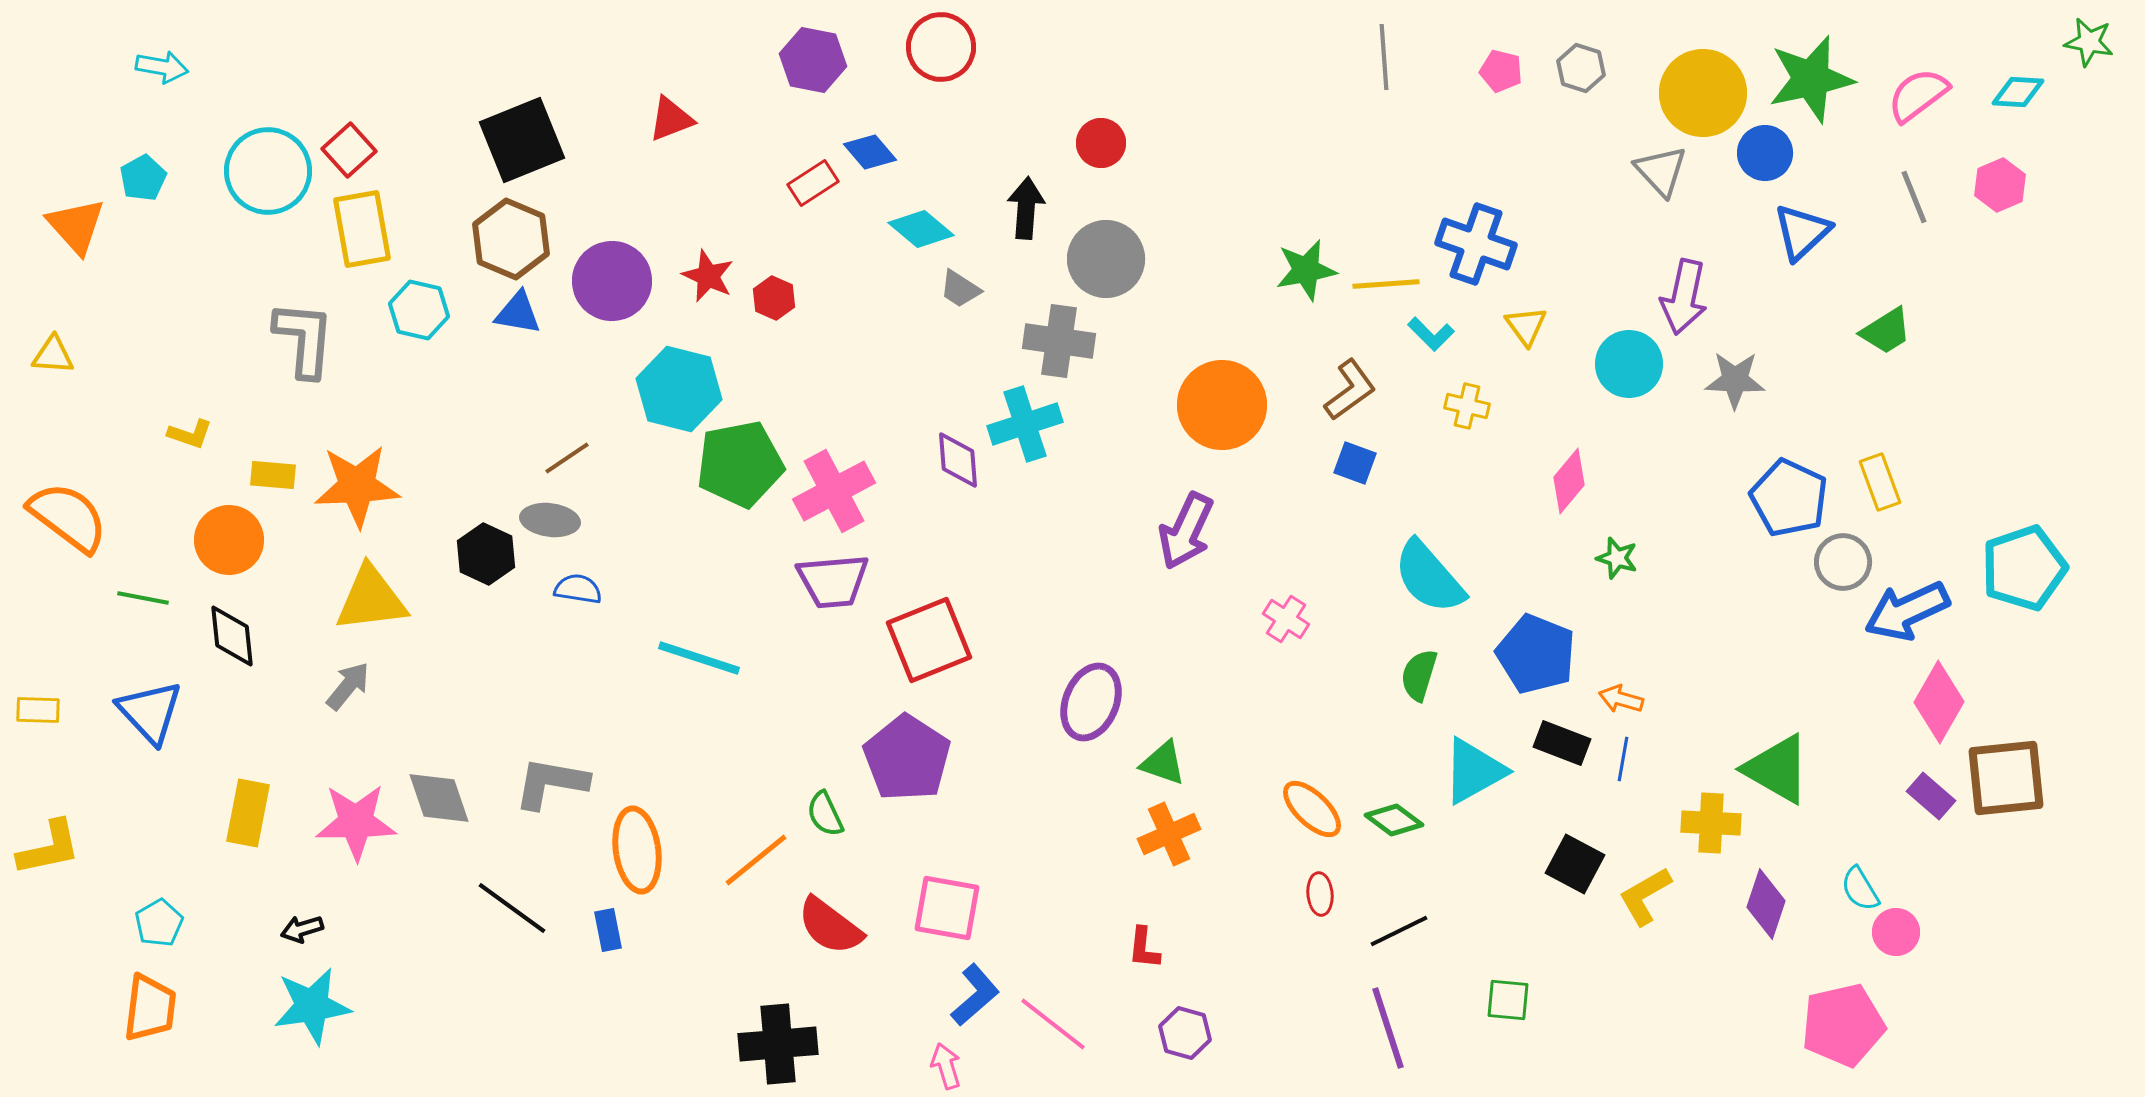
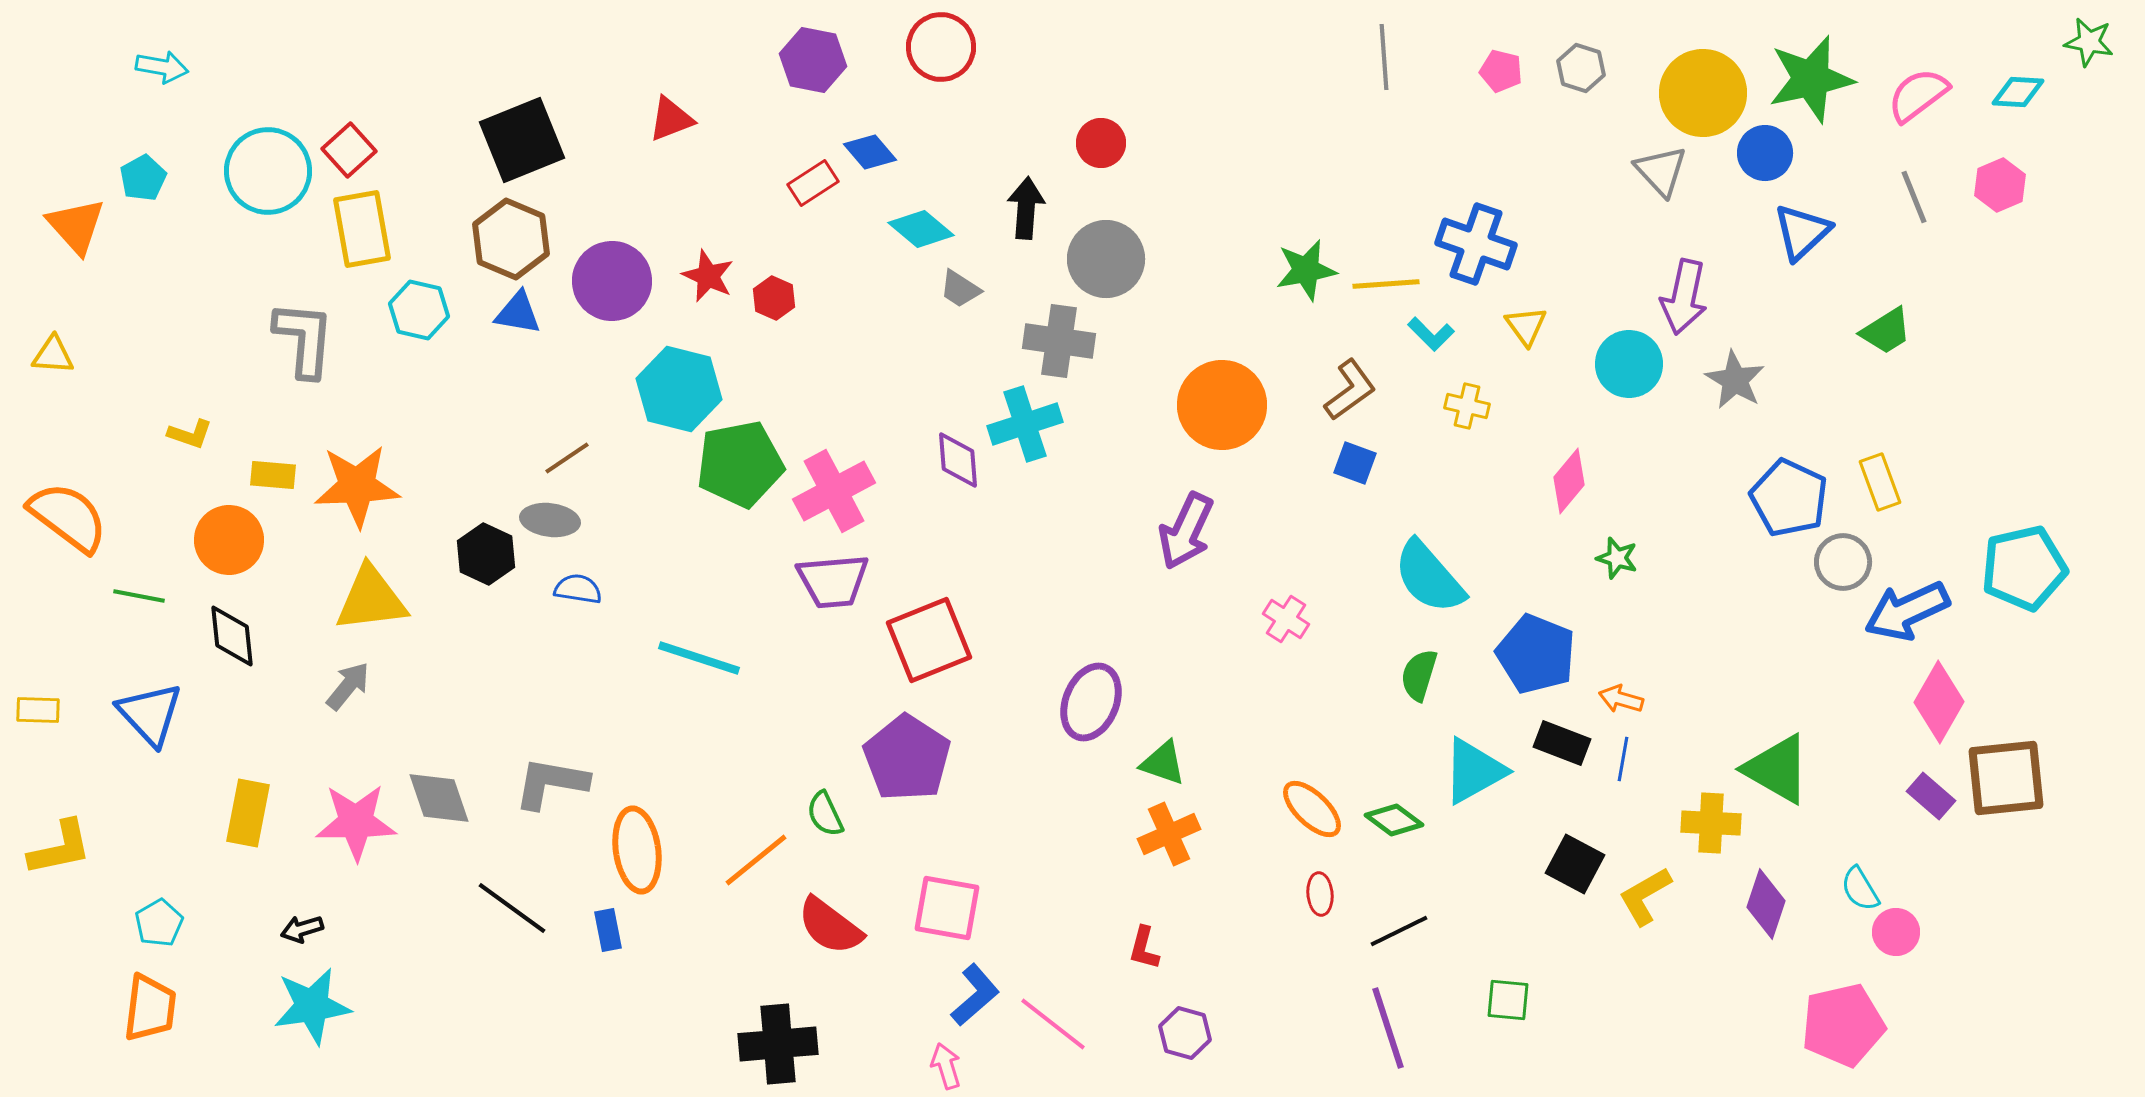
gray star at (1735, 380): rotated 28 degrees clockwise
cyan pentagon at (2024, 568): rotated 6 degrees clockwise
green line at (143, 598): moved 4 px left, 2 px up
blue triangle at (150, 712): moved 2 px down
yellow L-shape at (49, 848): moved 11 px right
red L-shape at (1144, 948): rotated 9 degrees clockwise
